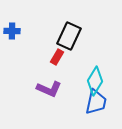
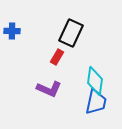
black rectangle: moved 2 px right, 3 px up
cyan diamond: rotated 24 degrees counterclockwise
